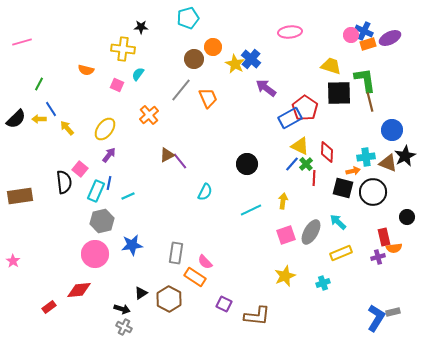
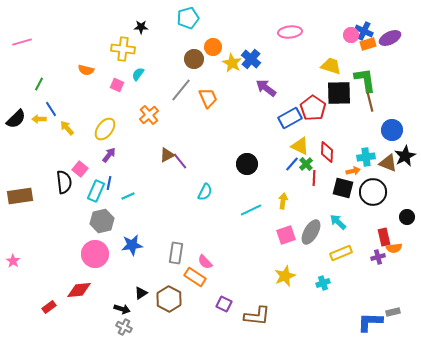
yellow star at (235, 64): moved 3 px left, 1 px up
red pentagon at (305, 108): moved 8 px right
blue L-shape at (376, 318): moved 6 px left, 4 px down; rotated 120 degrees counterclockwise
